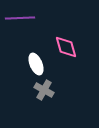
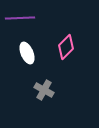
pink diamond: rotated 60 degrees clockwise
white ellipse: moved 9 px left, 11 px up
